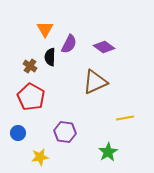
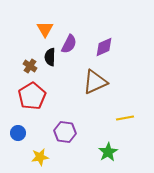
purple diamond: rotated 60 degrees counterclockwise
red pentagon: moved 1 px right, 1 px up; rotated 12 degrees clockwise
